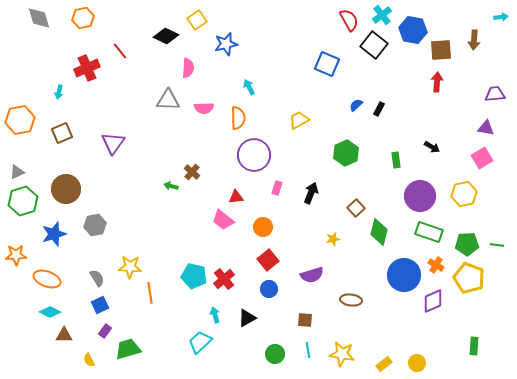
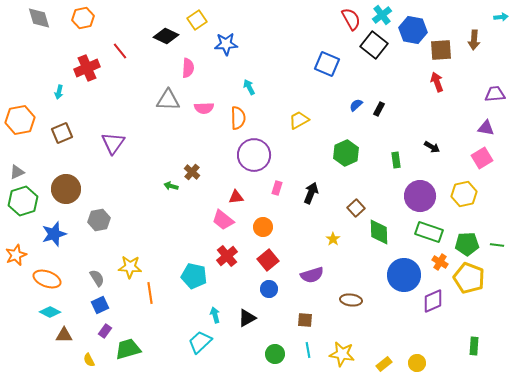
red semicircle at (349, 20): moved 2 px right, 1 px up
blue star at (226, 44): rotated 10 degrees clockwise
red arrow at (437, 82): rotated 24 degrees counterclockwise
gray hexagon at (95, 225): moved 4 px right, 5 px up
green diamond at (379, 232): rotated 16 degrees counterclockwise
yellow star at (333, 239): rotated 24 degrees counterclockwise
orange star at (16, 255): rotated 20 degrees counterclockwise
orange cross at (436, 265): moved 4 px right, 3 px up
red cross at (224, 279): moved 3 px right, 23 px up
